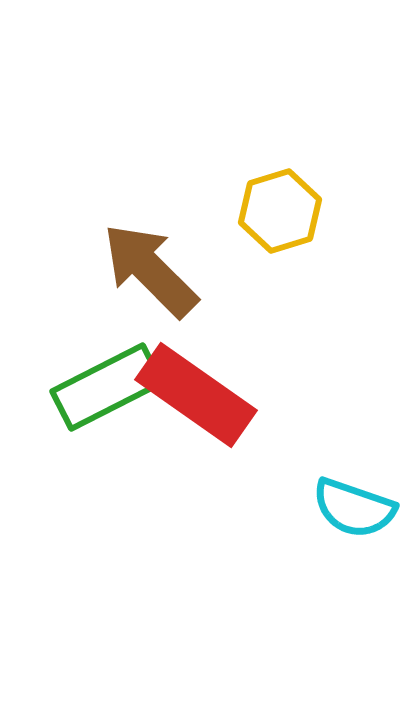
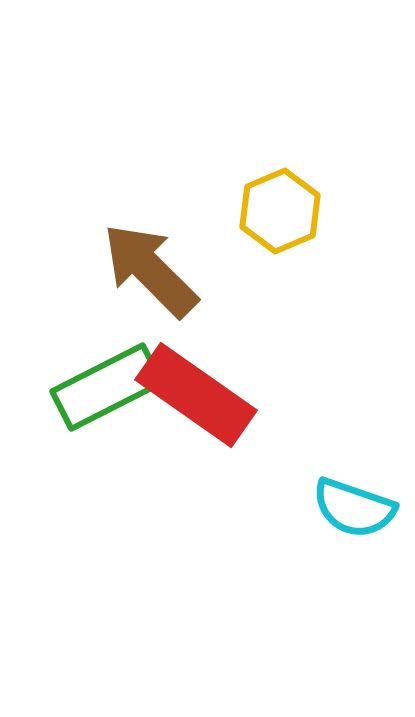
yellow hexagon: rotated 6 degrees counterclockwise
